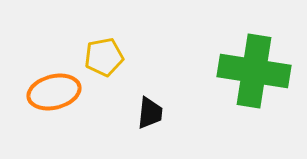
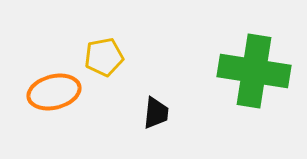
black trapezoid: moved 6 px right
